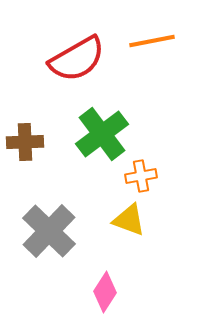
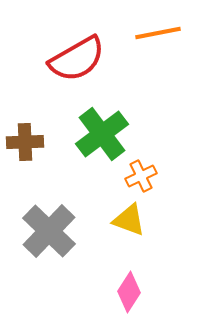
orange line: moved 6 px right, 8 px up
orange cross: rotated 16 degrees counterclockwise
pink diamond: moved 24 px right
